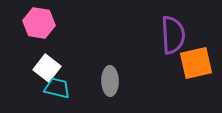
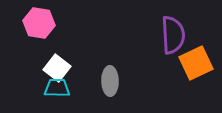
orange square: rotated 12 degrees counterclockwise
white square: moved 10 px right
cyan trapezoid: rotated 12 degrees counterclockwise
